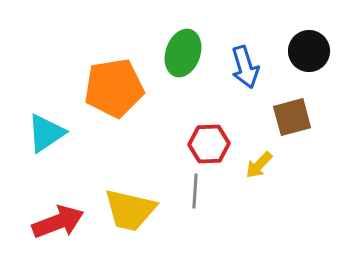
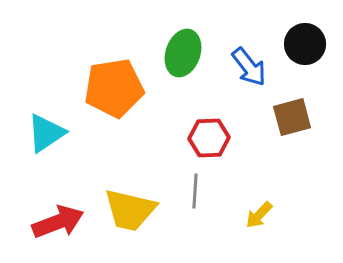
black circle: moved 4 px left, 7 px up
blue arrow: moved 4 px right; rotated 21 degrees counterclockwise
red hexagon: moved 6 px up
yellow arrow: moved 50 px down
